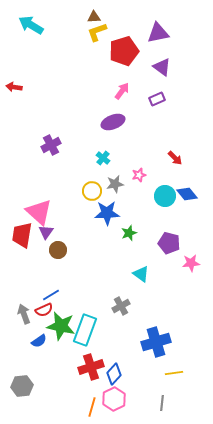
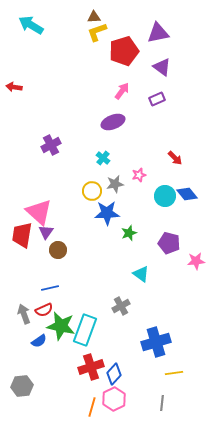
pink star at (191, 263): moved 5 px right, 2 px up
blue line at (51, 295): moved 1 px left, 7 px up; rotated 18 degrees clockwise
